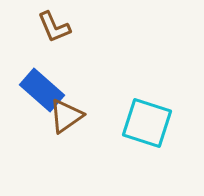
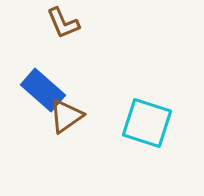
brown L-shape: moved 9 px right, 4 px up
blue rectangle: moved 1 px right
